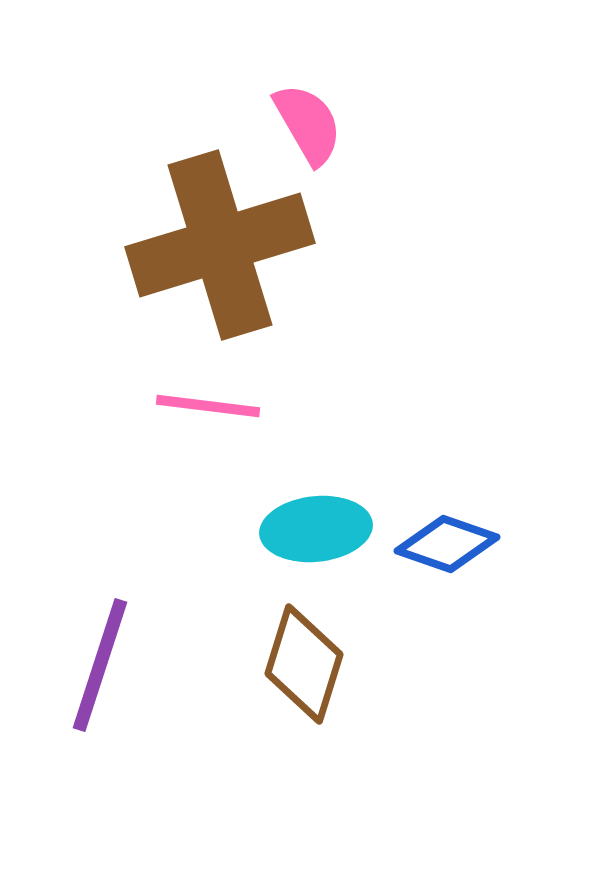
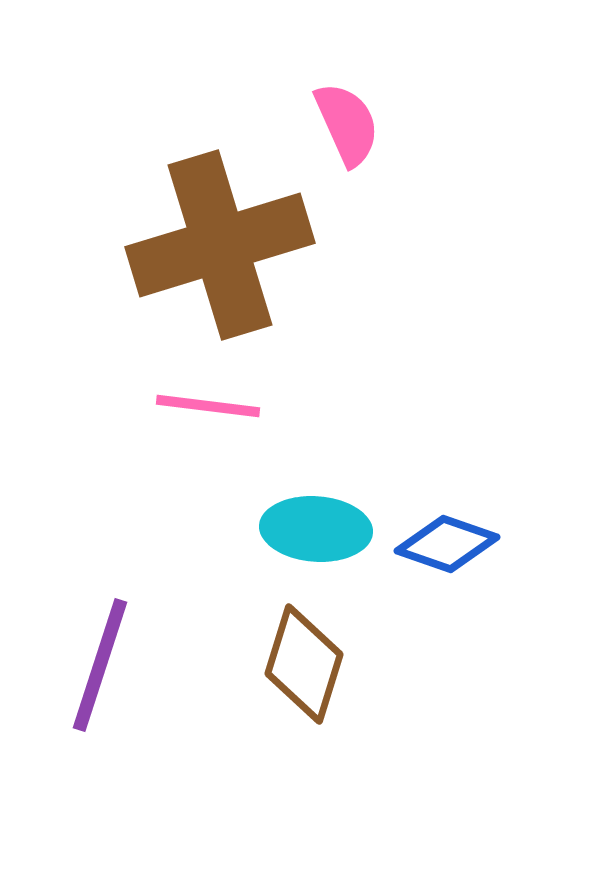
pink semicircle: moved 39 px right; rotated 6 degrees clockwise
cyan ellipse: rotated 10 degrees clockwise
